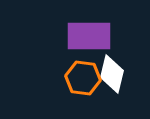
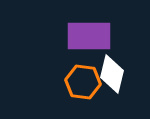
orange hexagon: moved 4 px down
